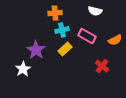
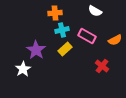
white semicircle: rotated 16 degrees clockwise
